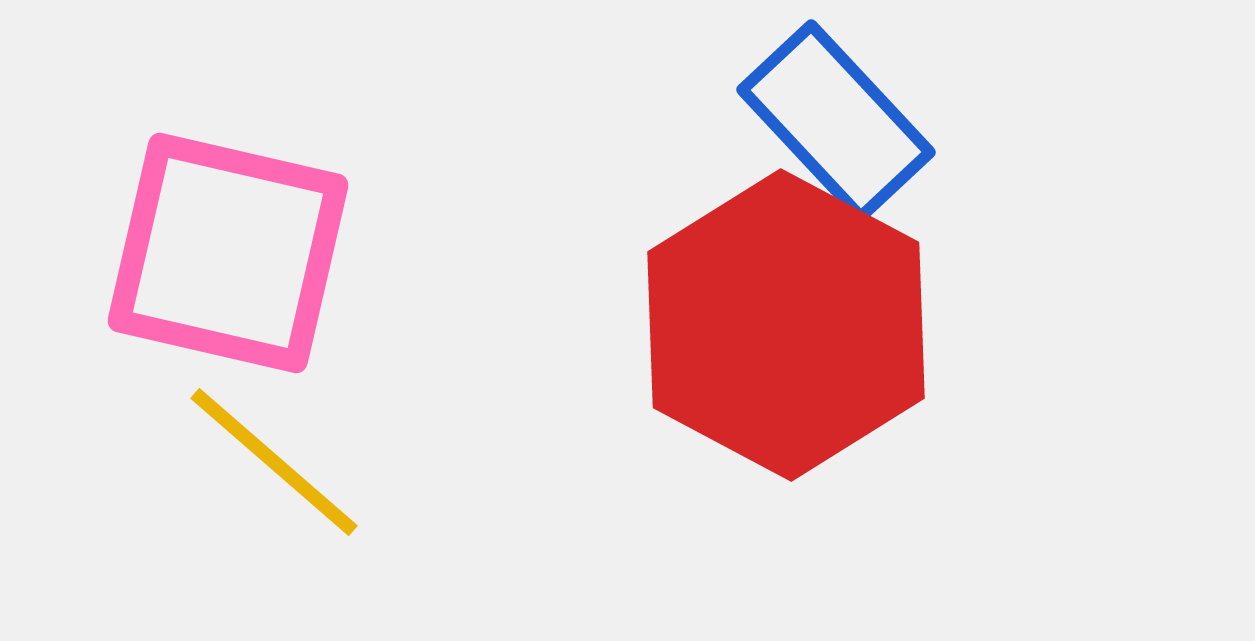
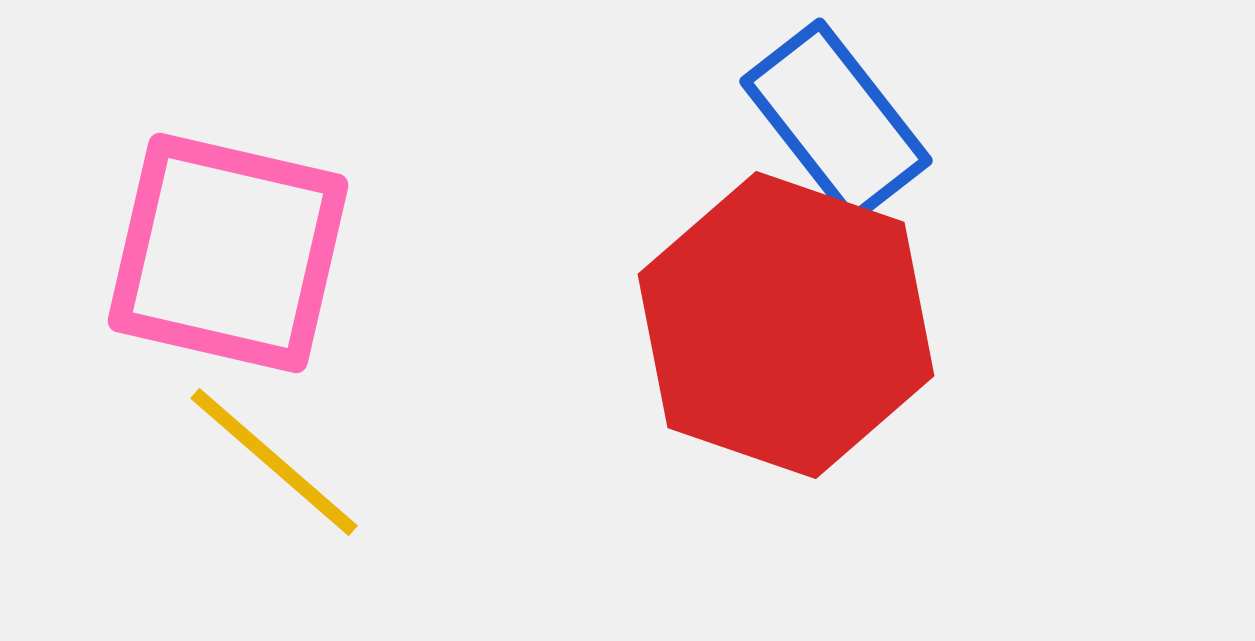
blue rectangle: rotated 5 degrees clockwise
red hexagon: rotated 9 degrees counterclockwise
